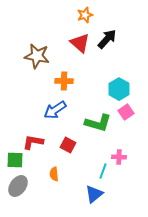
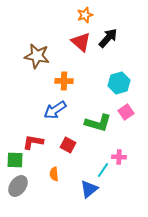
black arrow: moved 1 px right, 1 px up
red triangle: moved 1 px right, 1 px up
cyan hexagon: moved 6 px up; rotated 15 degrees clockwise
cyan line: moved 1 px up; rotated 14 degrees clockwise
blue triangle: moved 5 px left, 5 px up
